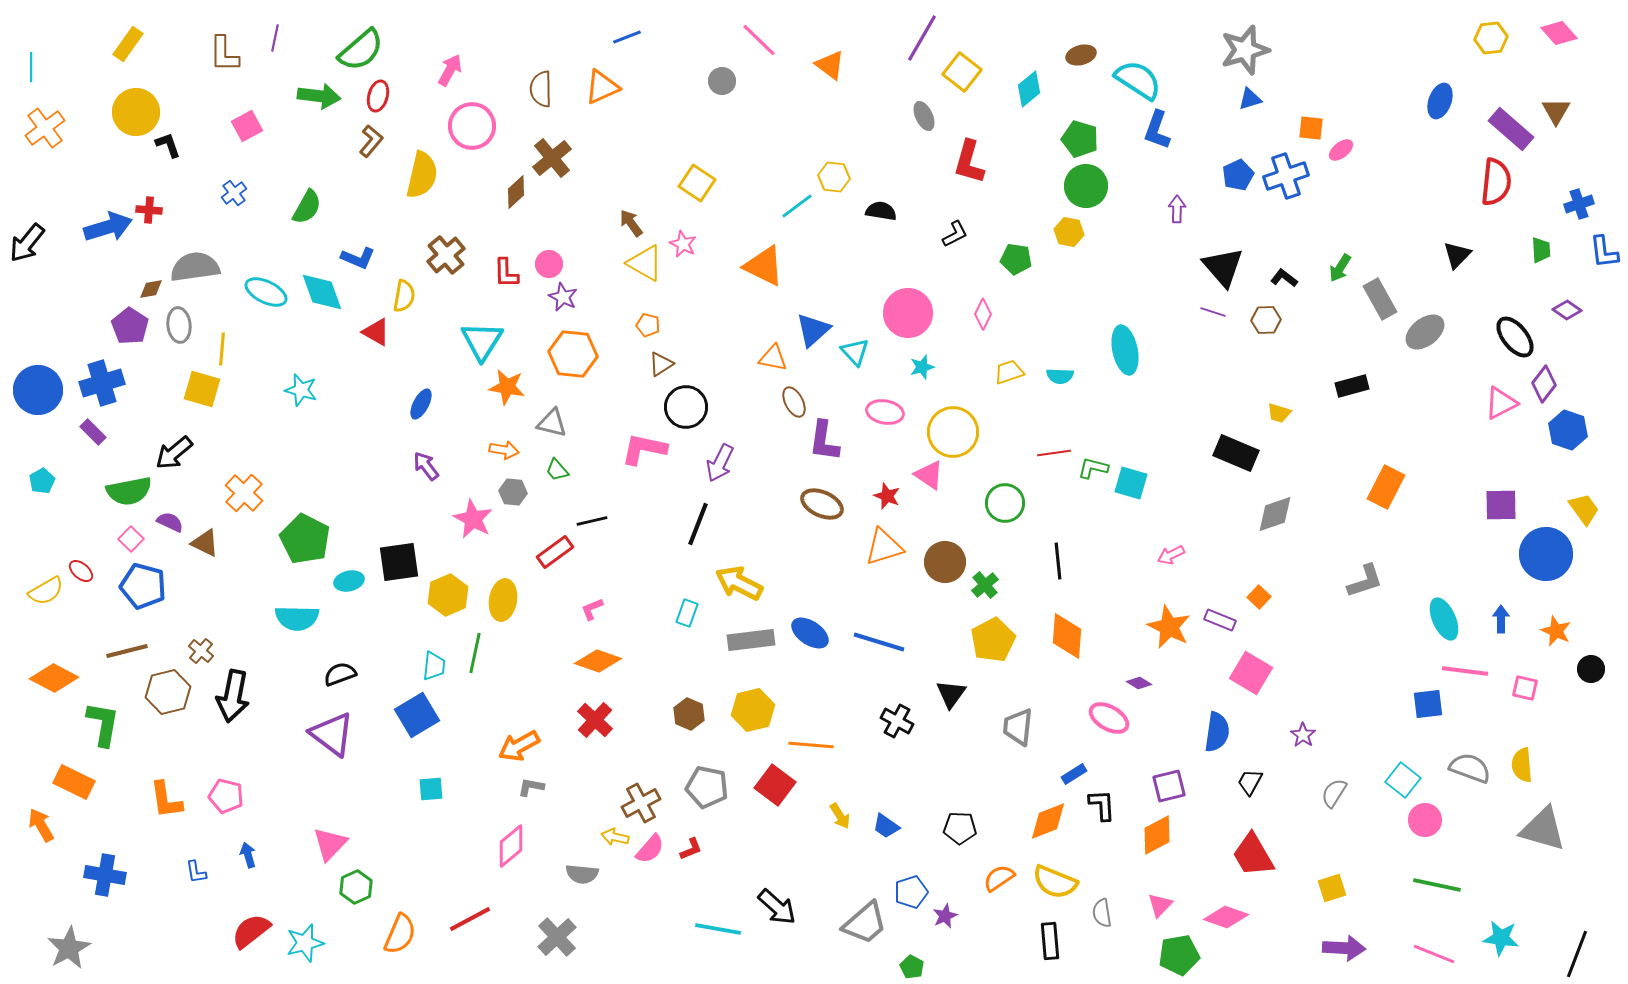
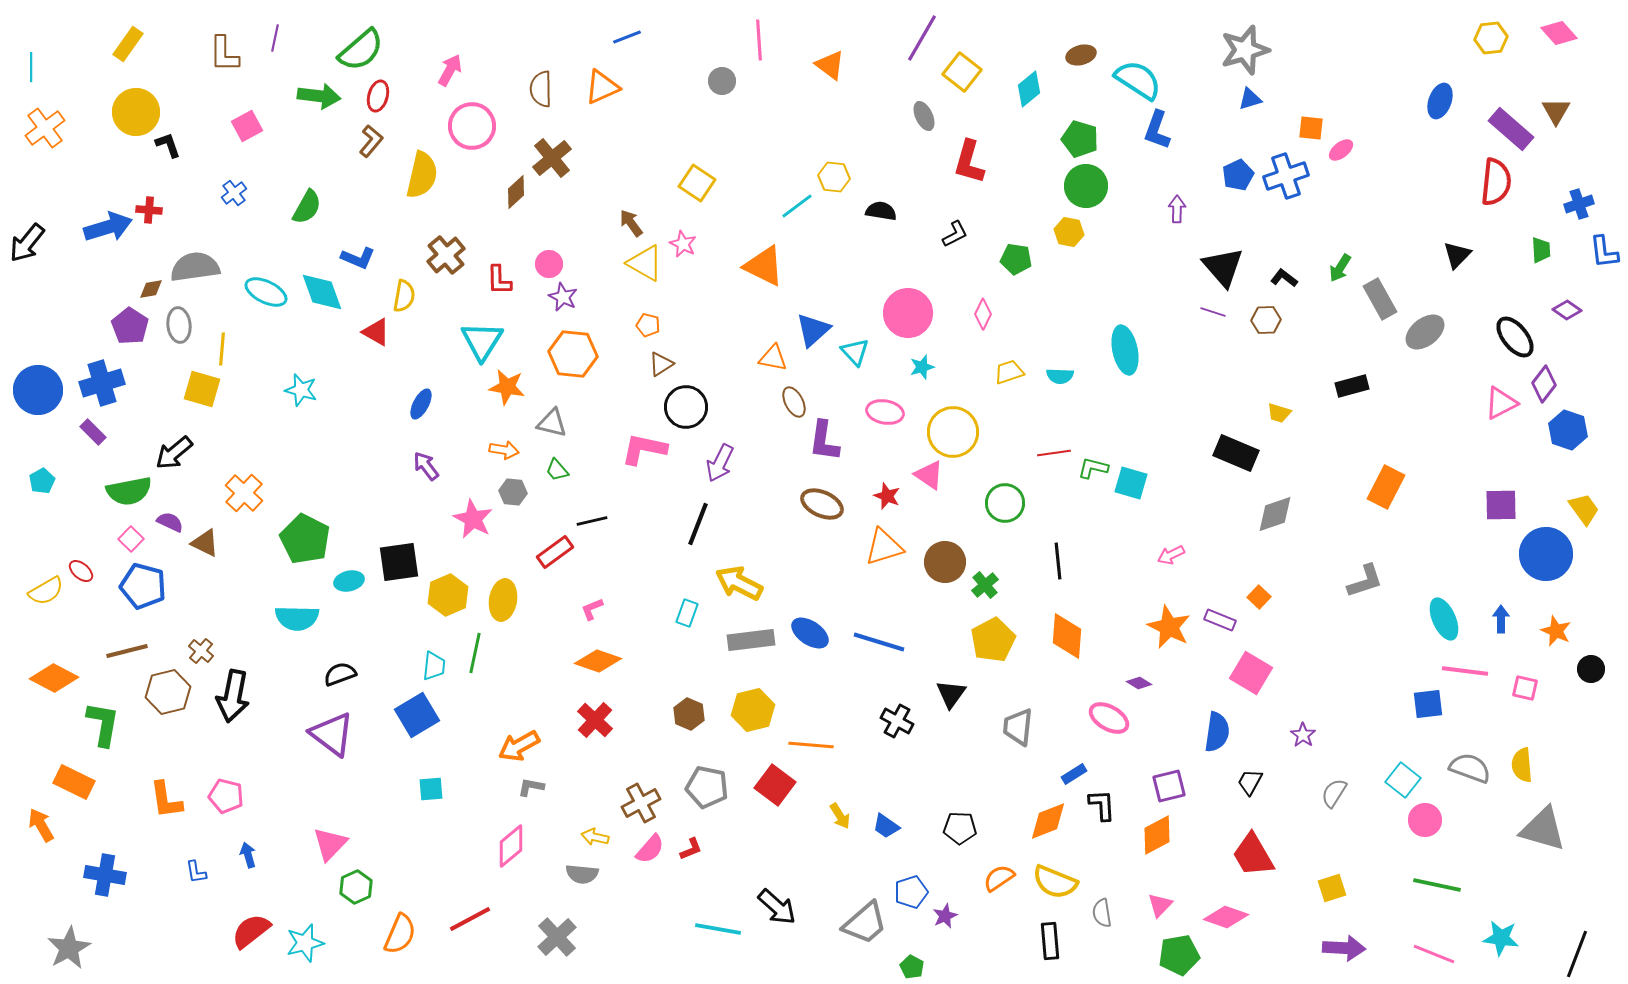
pink line at (759, 40): rotated 42 degrees clockwise
red L-shape at (506, 273): moved 7 px left, 7 px down
yellow arrow at (615, 837): moved 20 px left
